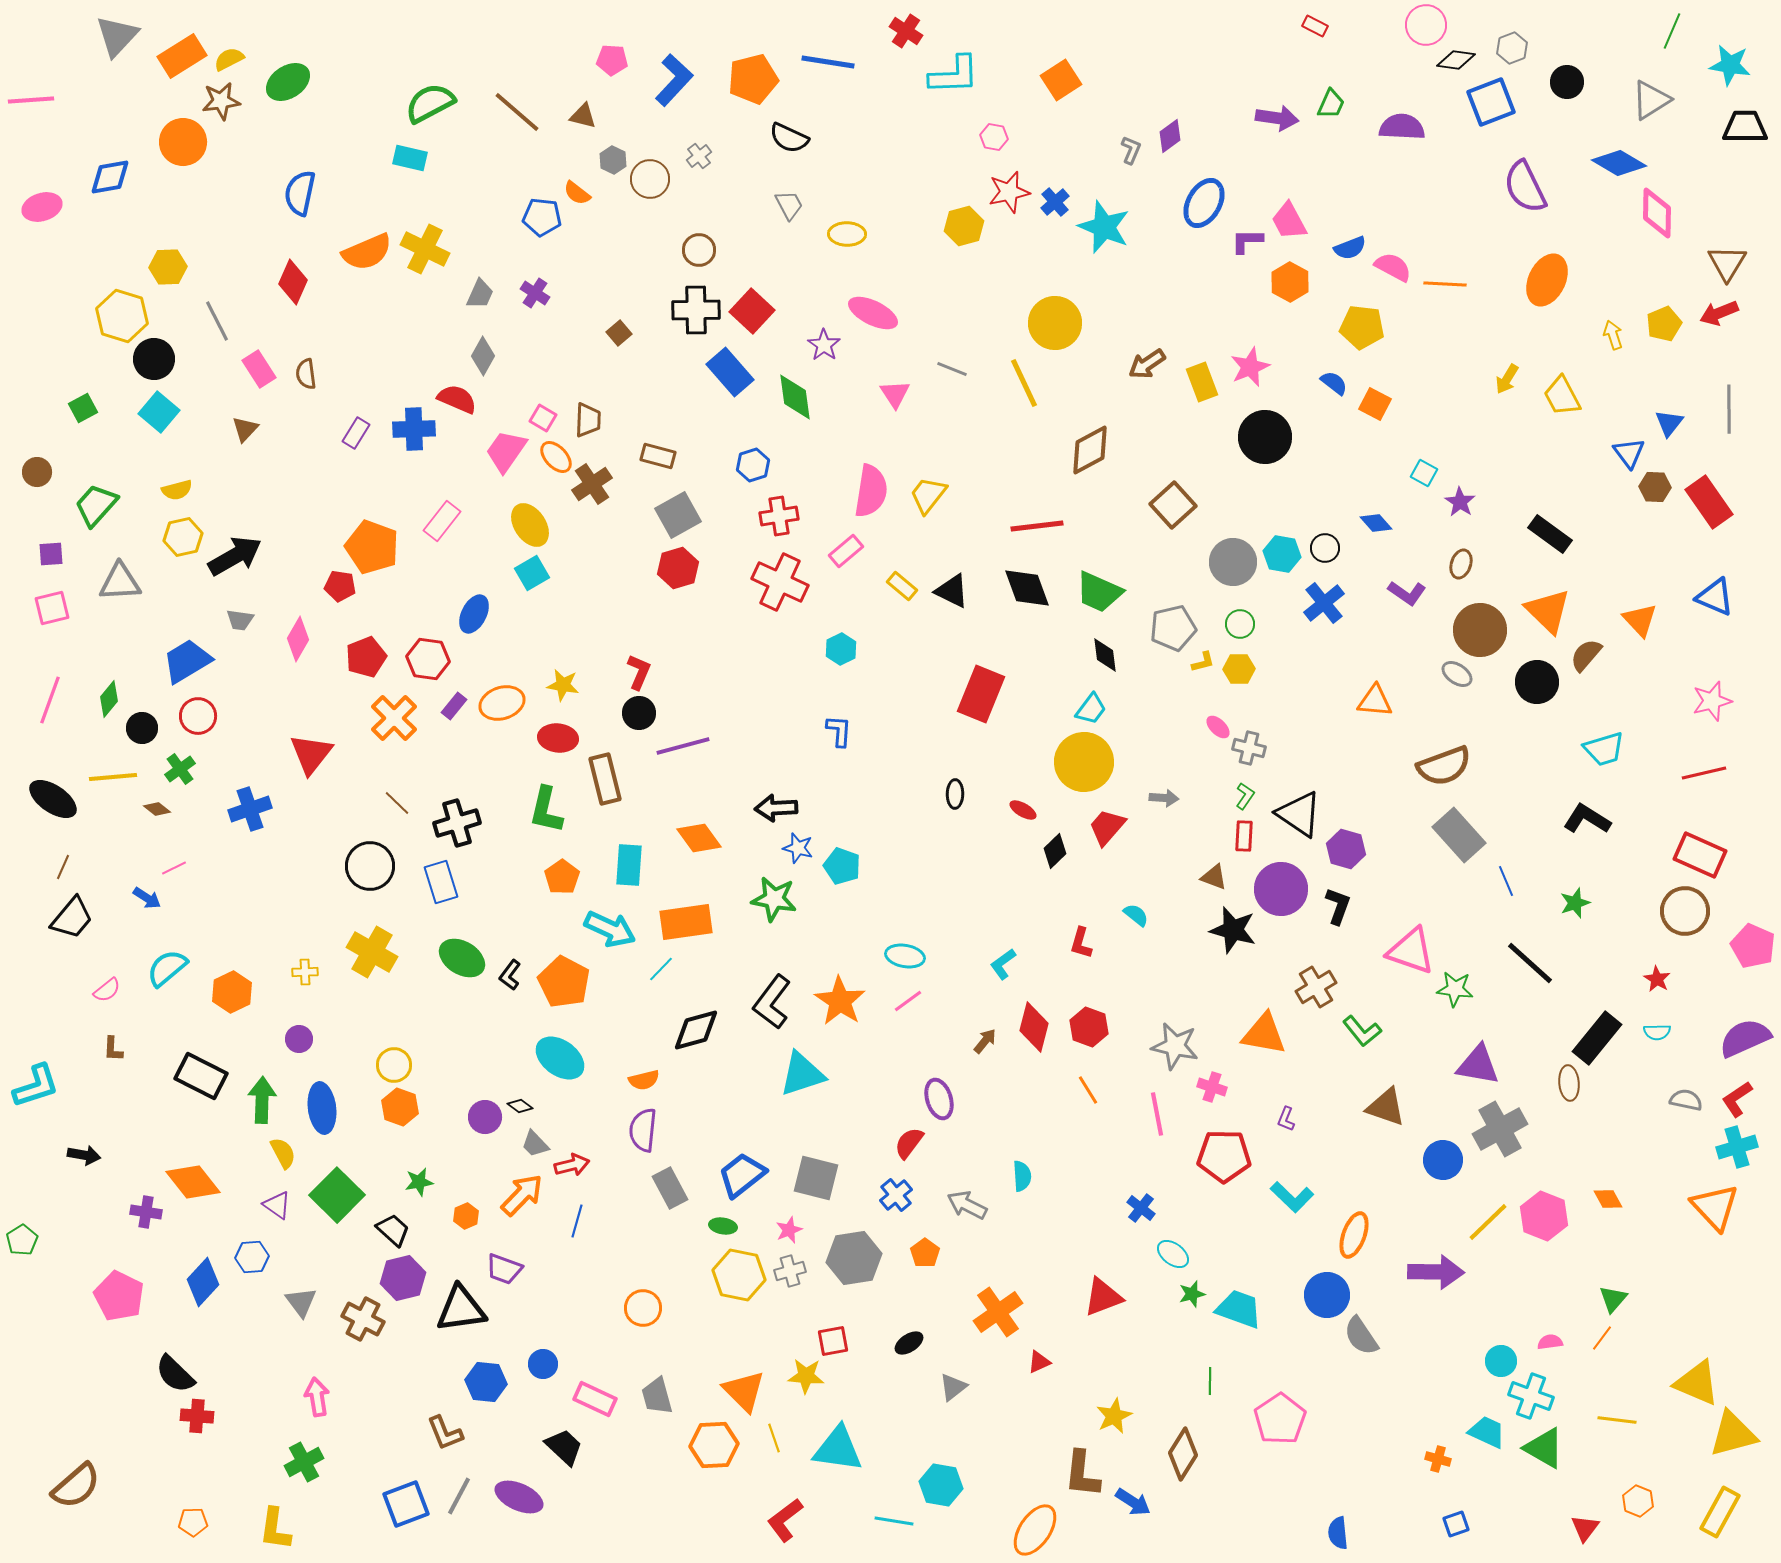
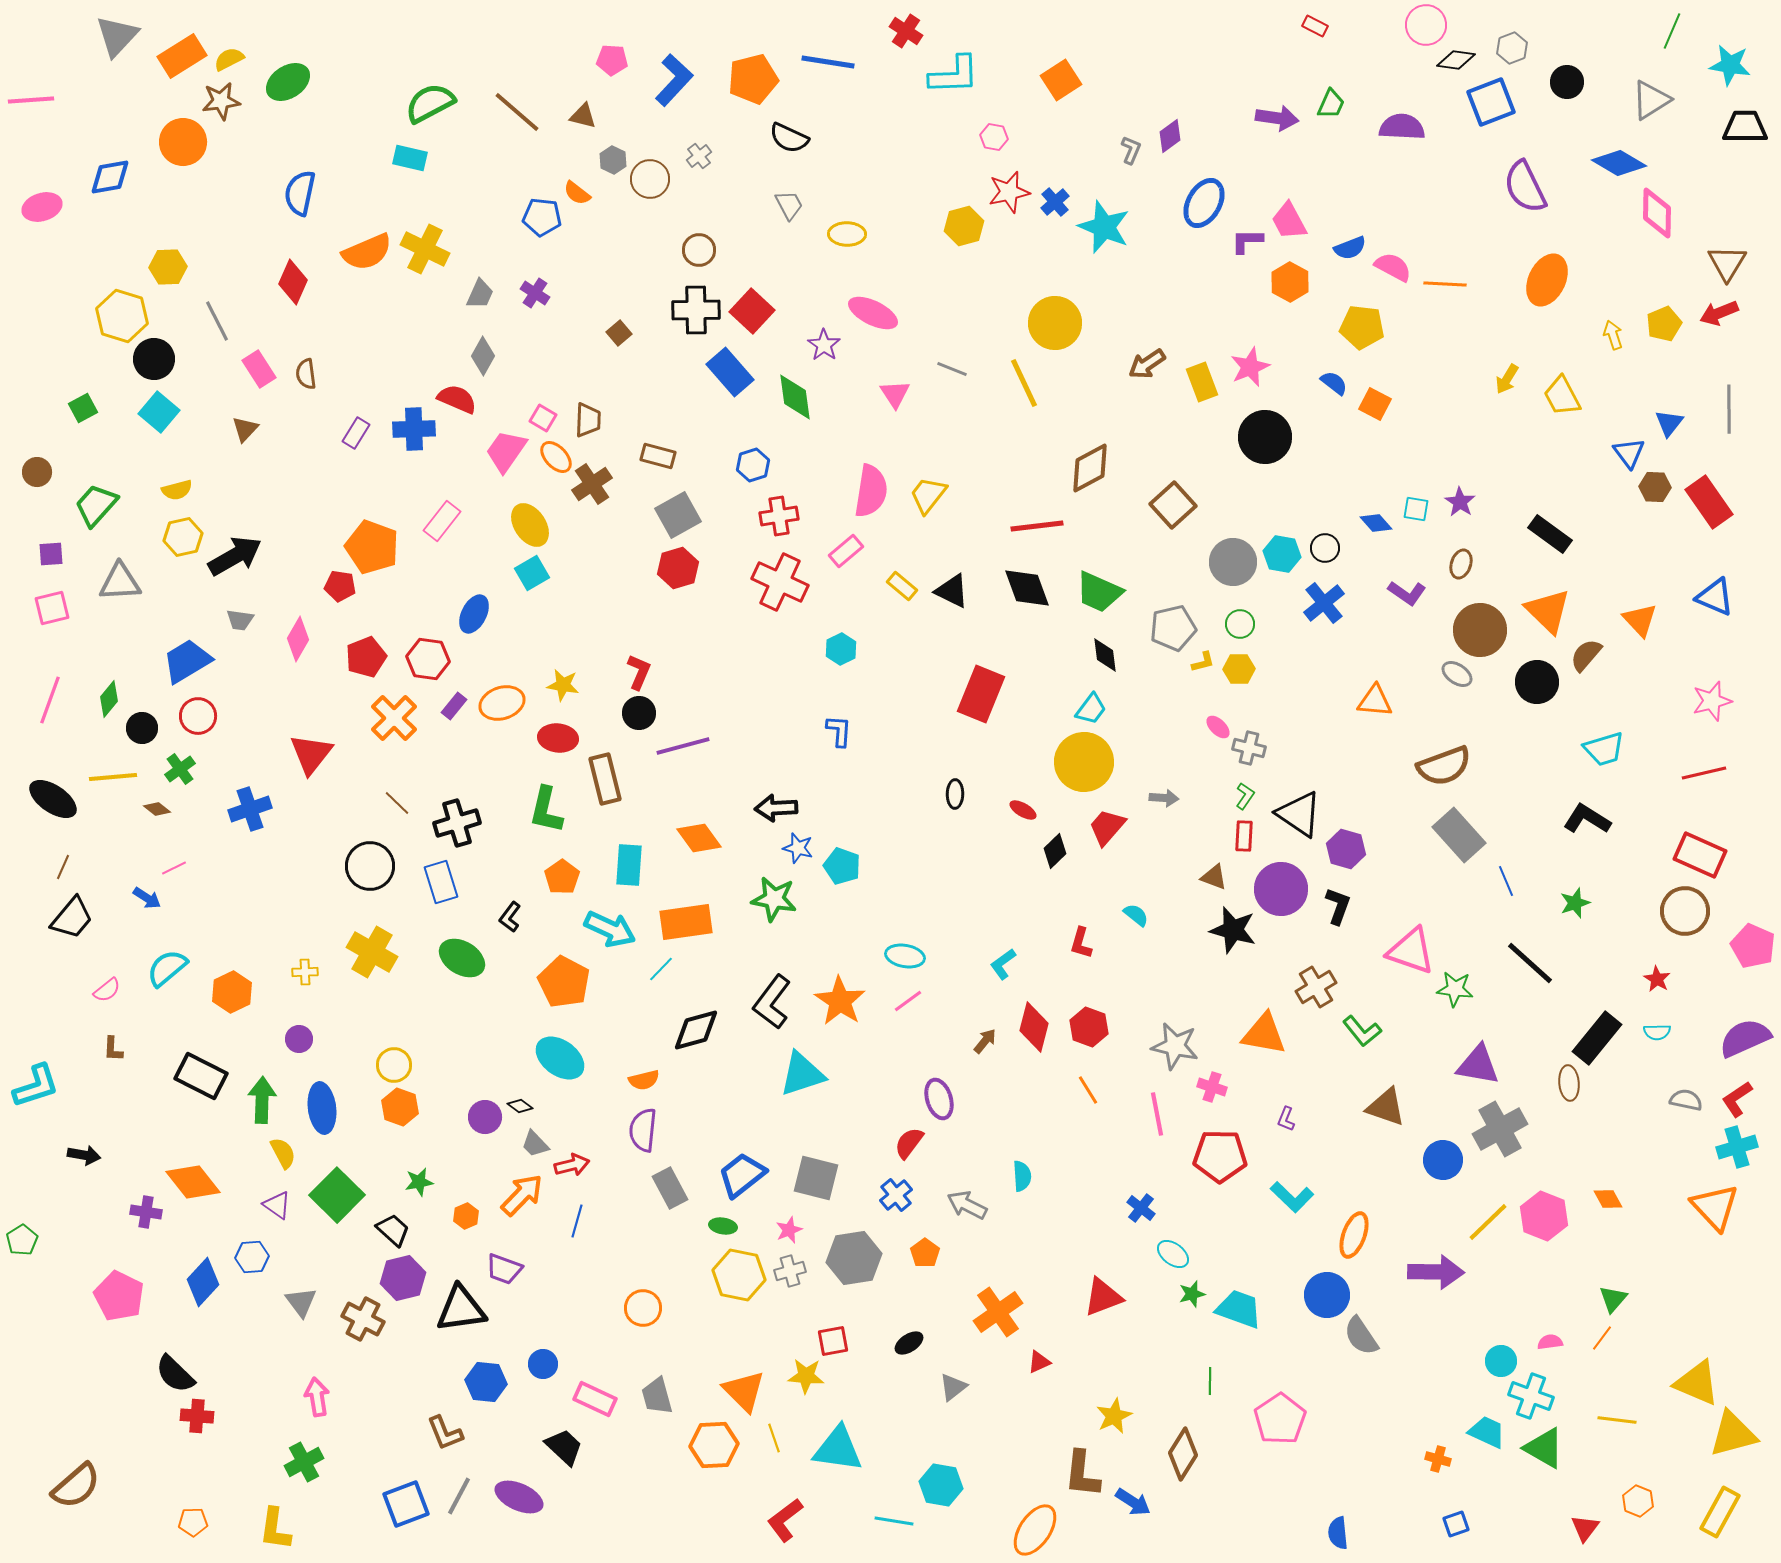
brown diamond at (1090, 450): moved 18 px down
cyan square at (1424, 473): moved 8 px left, 36 px down; rotated 20 degrees counterclockwise
black L-shape at (510, 975): moved 58 px up
red pentagon at (1224, 1156): moved 4 px left
